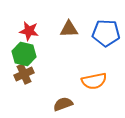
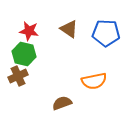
brown triangle: rotated 36 degrees clockwise
brown cross: moved 6 px left, 2 px down
brown semicircle: moved 1 px left, 1 px up
